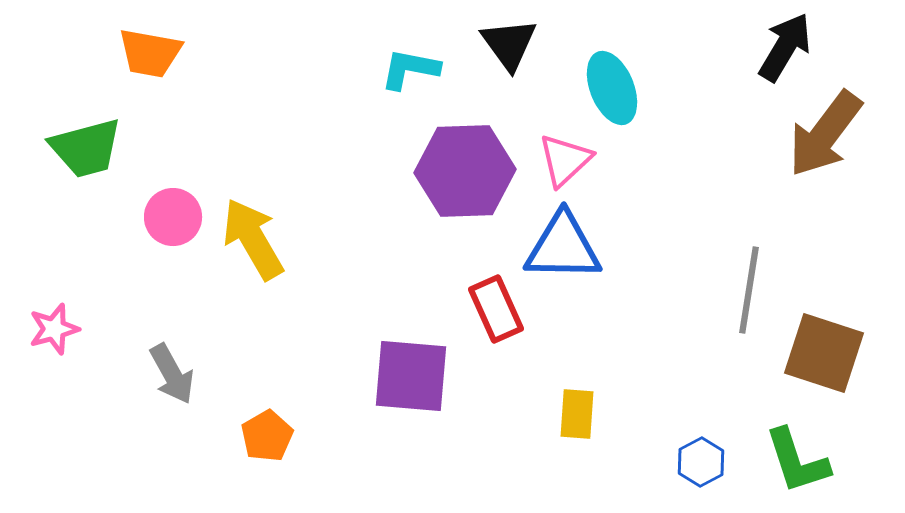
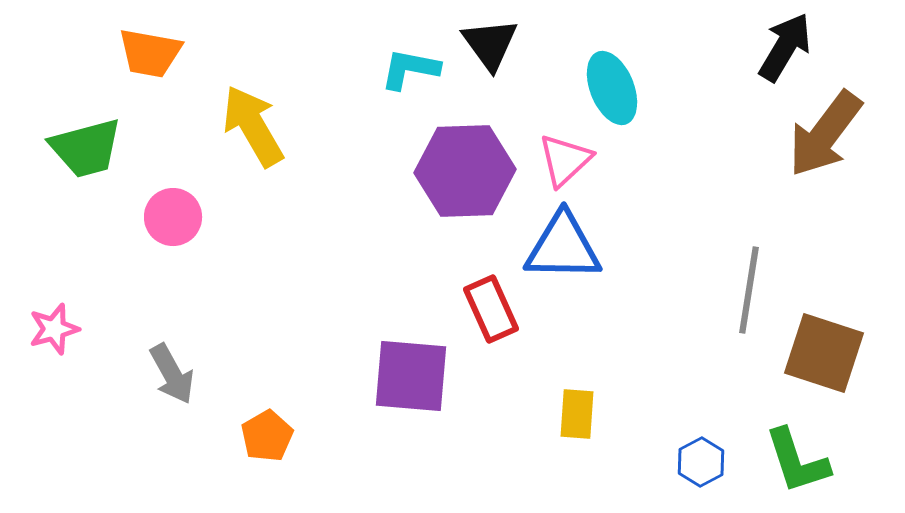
black triangle: moved 19 px left
yellow arrow: moved 113 px up
red rectangle: moved 5 px left
